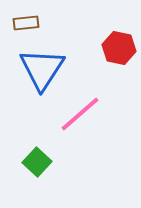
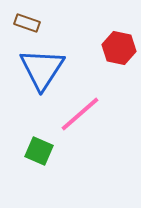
brown rectangle: moved 1 px right; rotated 25 degrees clockwise
green square: moved 2 px right, 11 px up; rotated 20 degrees counterclockwise
